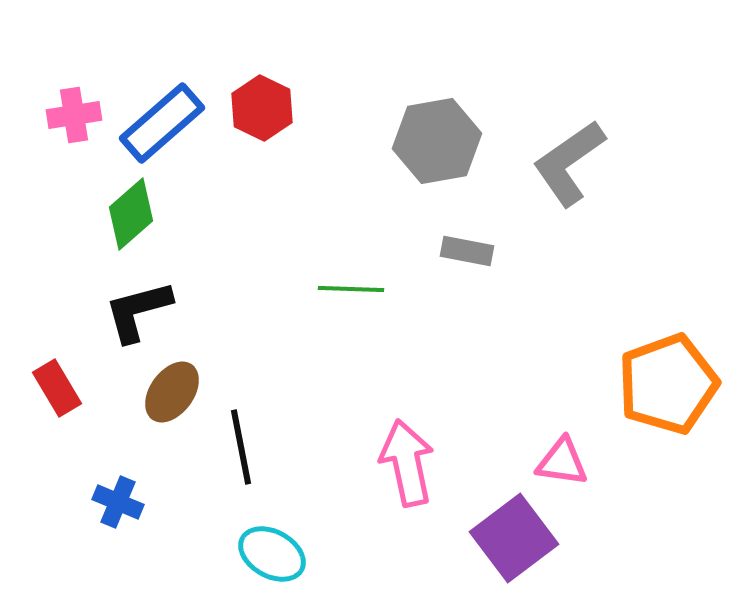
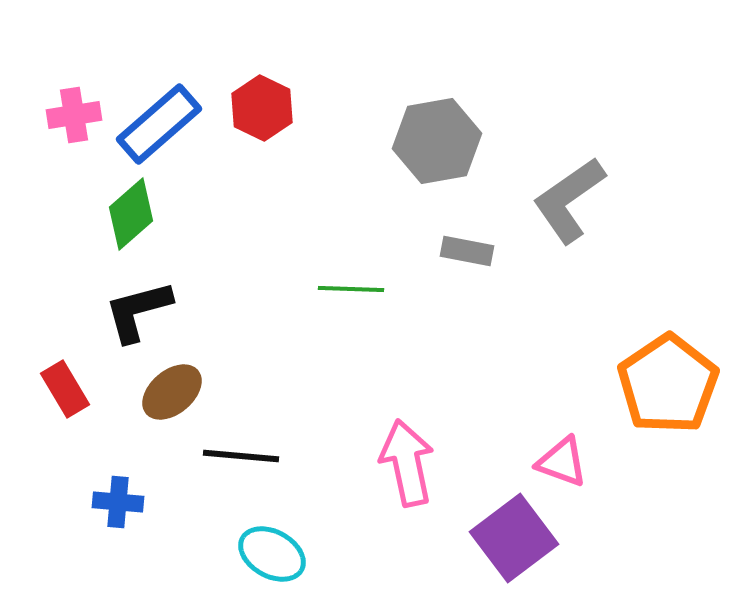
blue rectangle: moved 3 px left, 1 px down
gray L-shape: moved 37 px down
orange pentagon: rotated 14 degrees counterclockwise
red rectangle: moved 8 px right, 1 px down
brown ellipse: rotated 14 degrees clockwise
black line: moved 9 px down; rotated 74 degrees counterclockwise
pink triangle: rotated 12 degrees clockwise
blue cross: rotated 18 degrees counterclockwise
